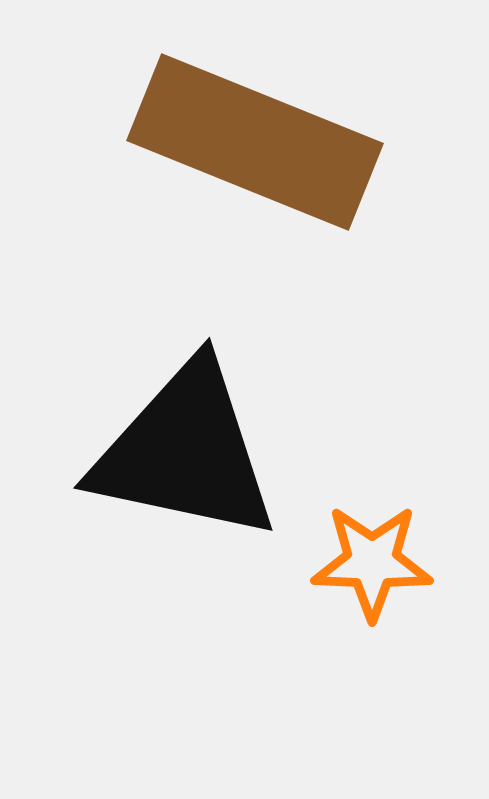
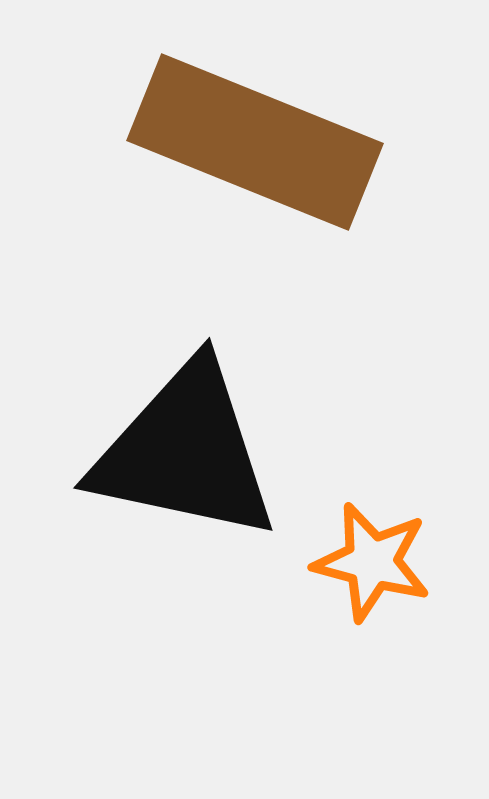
orange star: rotated 13 degrees clockwise
